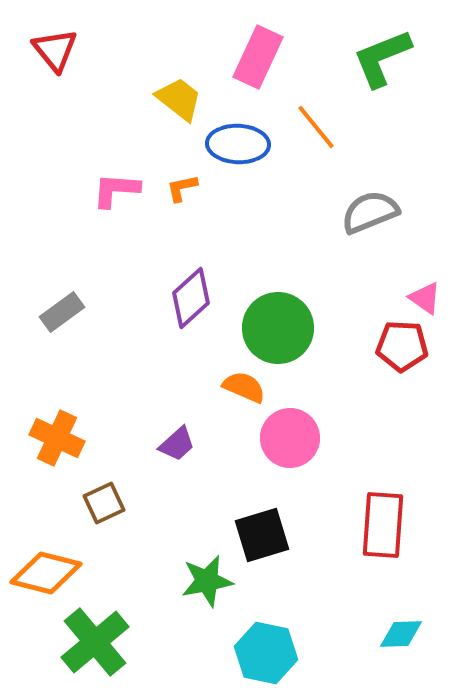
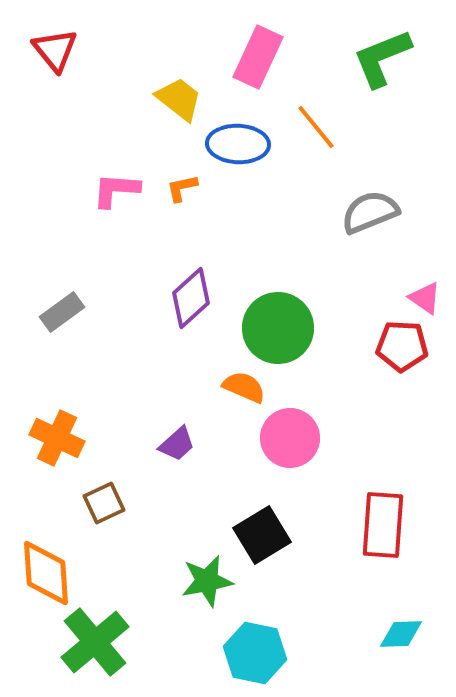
black square: rotated 14 degrees counterclockwise
orange diamond: rotated 72 degrees clockwise
cyan hexagon: moved 11 px left
